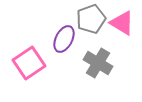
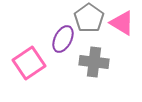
gray pentagon: moved 2 px left, 1 px up; rotated 16 degrees counterclockwise
purple ellipse: moved 1 px left
gray cross: moved 4 px left, 1 px up; rotated 24 degrees counterclockwise
